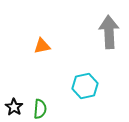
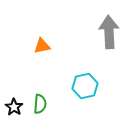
green semicircle: moved 5 px up
